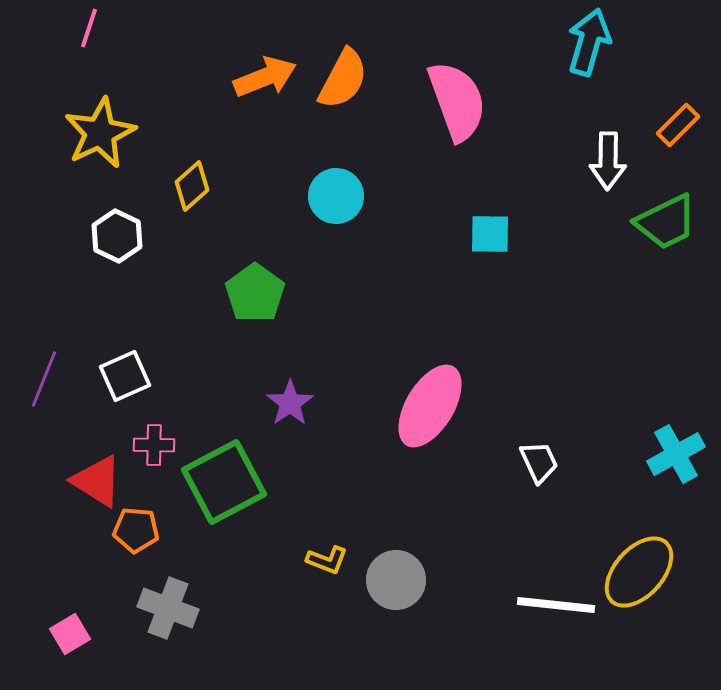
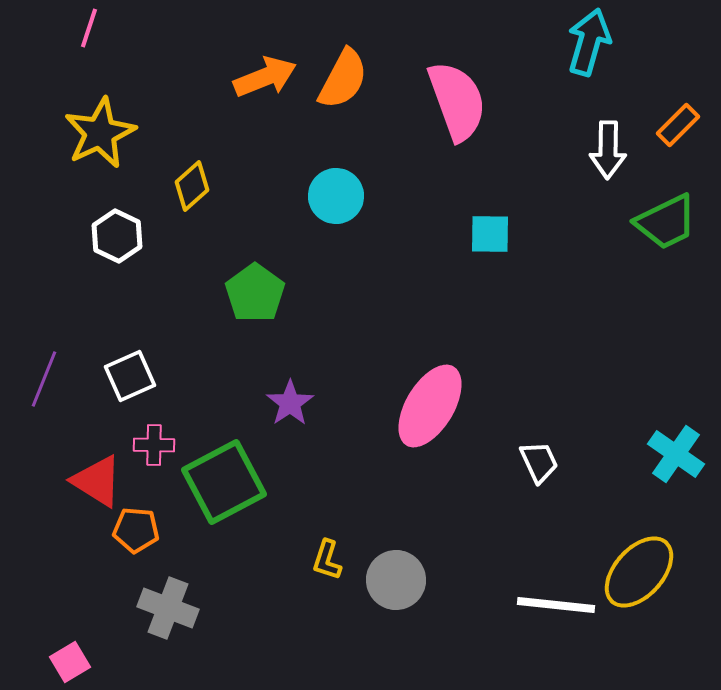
white arrow: moved 11 px up
white square: moved 5 px right
cyan cross: rotated 26 degrees counterclockwise
yellow L-shape: rotated 87 degrees clockwise
pink square: moved 28 px down
